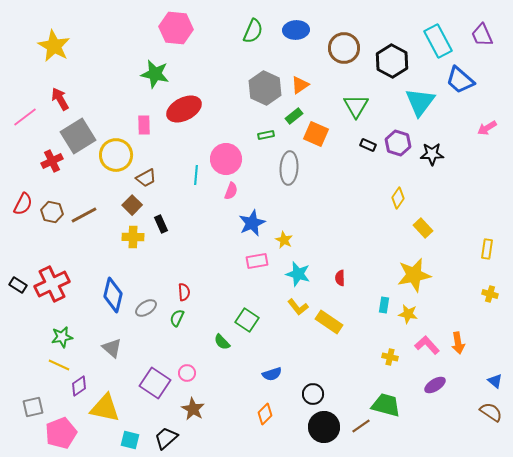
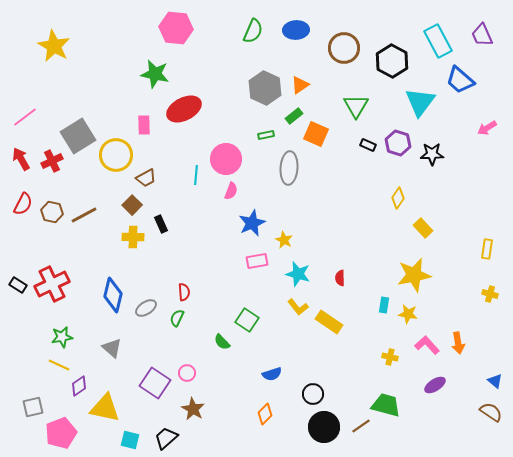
red arrow at (60, 99): moved 39 px left, 60 px down
